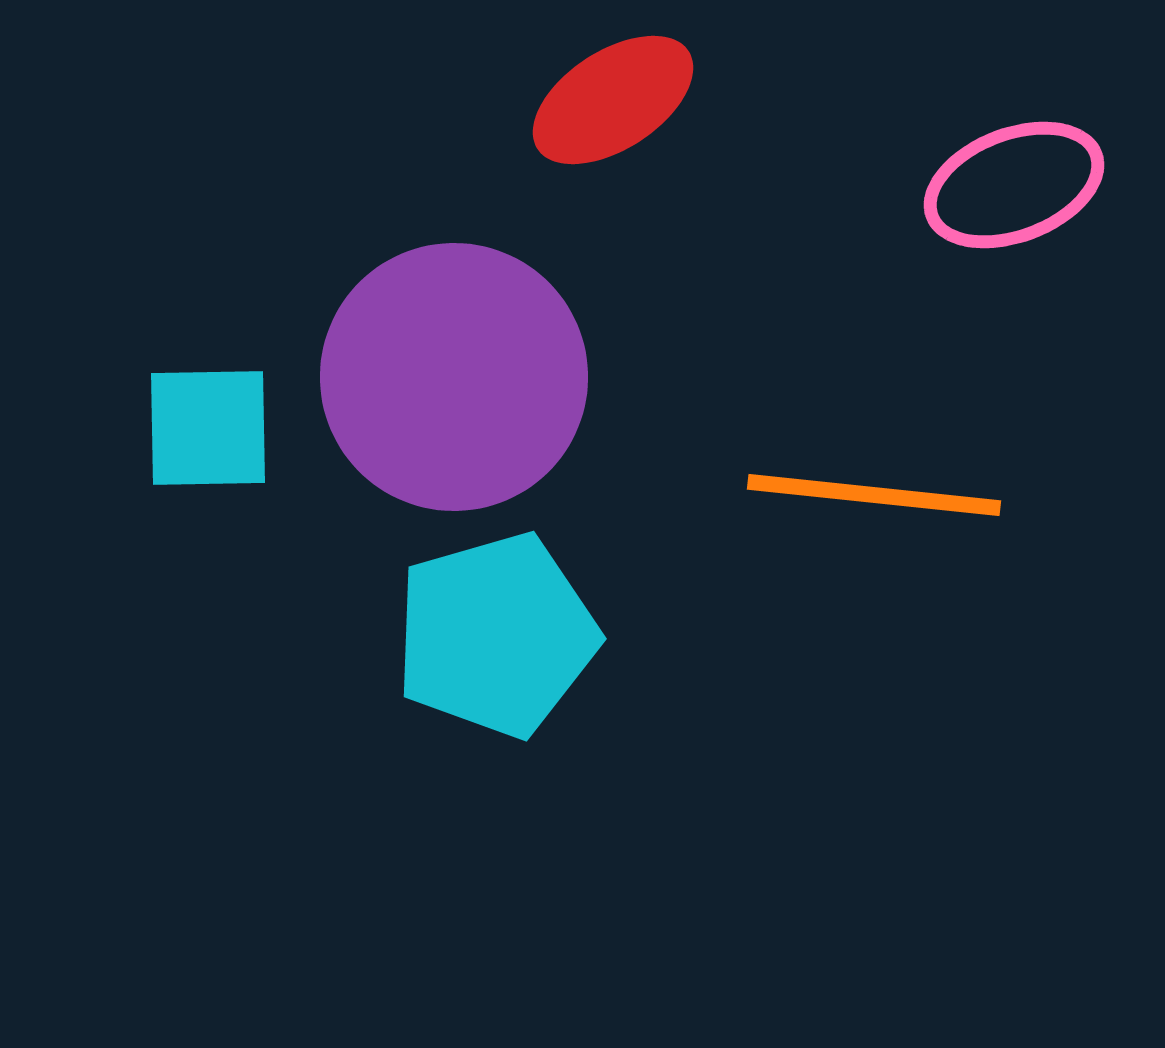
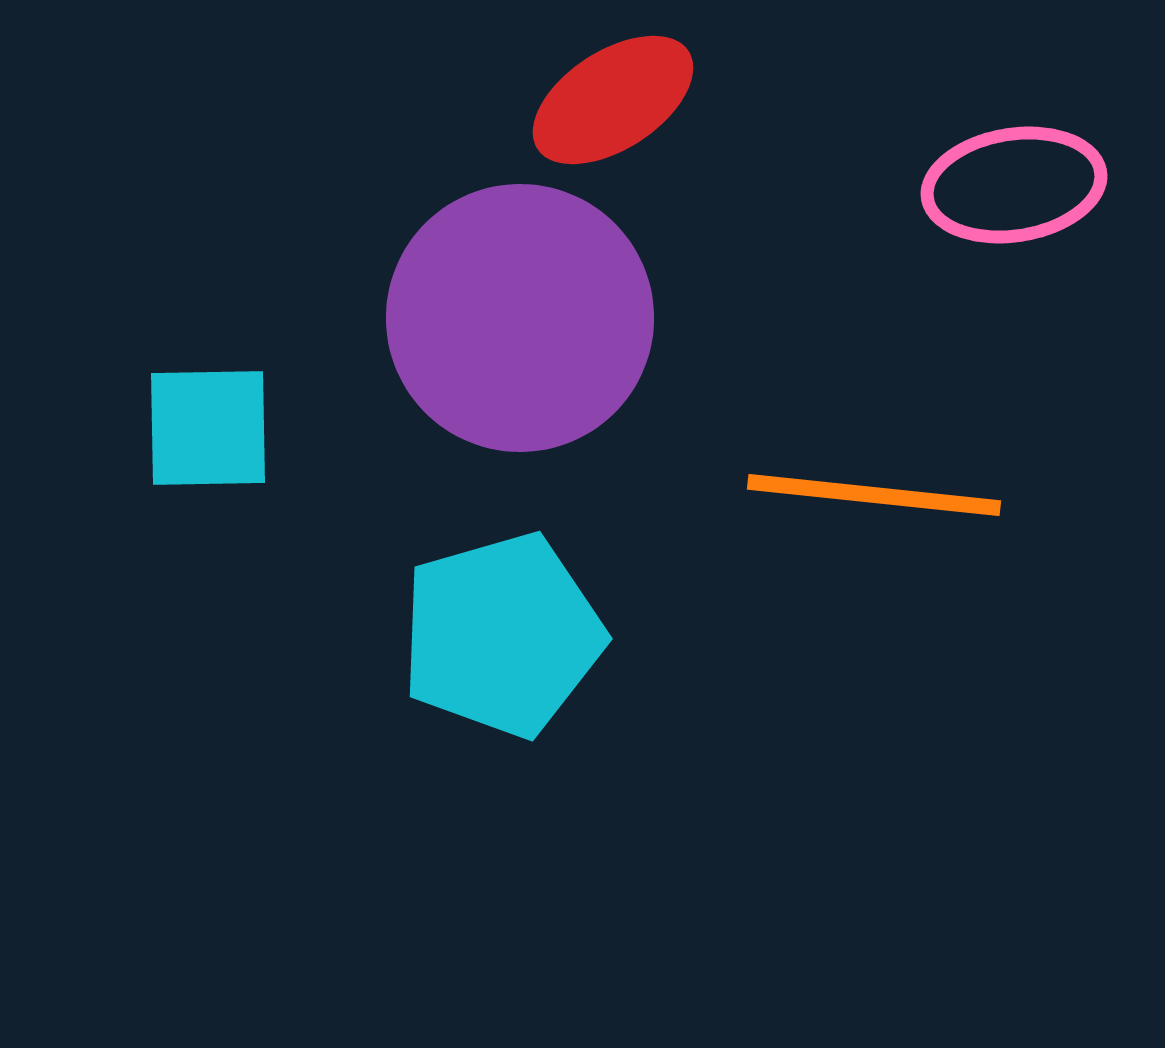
pink ellipse: rotated 12 degrees clockwise
purple circle: moved 66 px right, 59 px up
cyan pentagon: moved 6 px right
